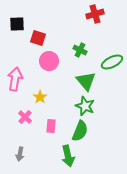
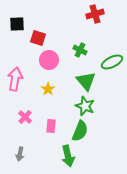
pink circle: moved 1 px up
yellow star: moved 8 px right, 8 px up
